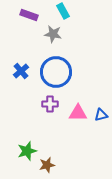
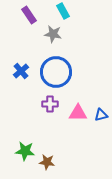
purple rectangle: rotated 36 degrees clockwise
green star: moved 2 px left; rotated 24 degrees clockwise
brown star: moved 3 px up; rotated 21 degrees clockwise
